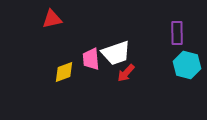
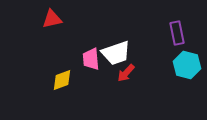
purple rectangle: rotated 10 degrees counterclockwise
yellow diamond: moved 2 px left, 8 px down
